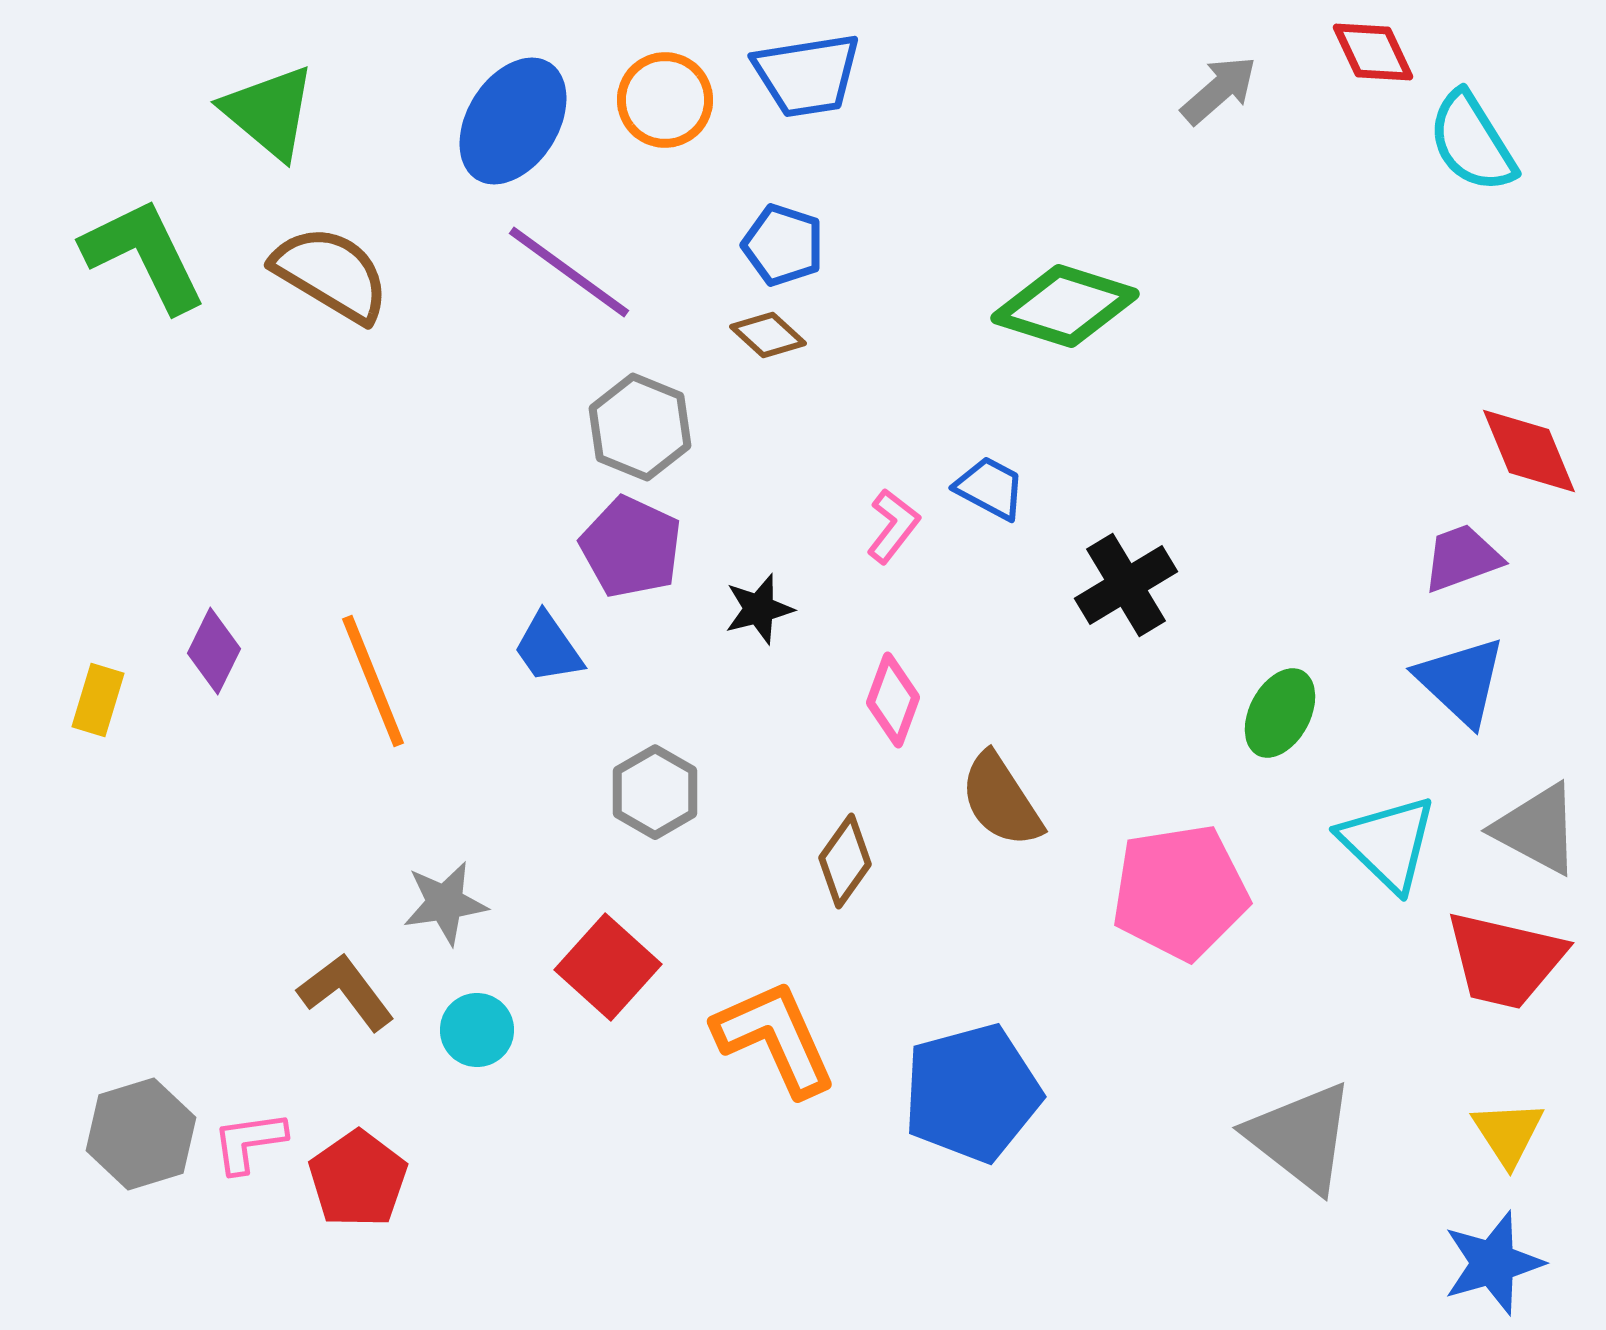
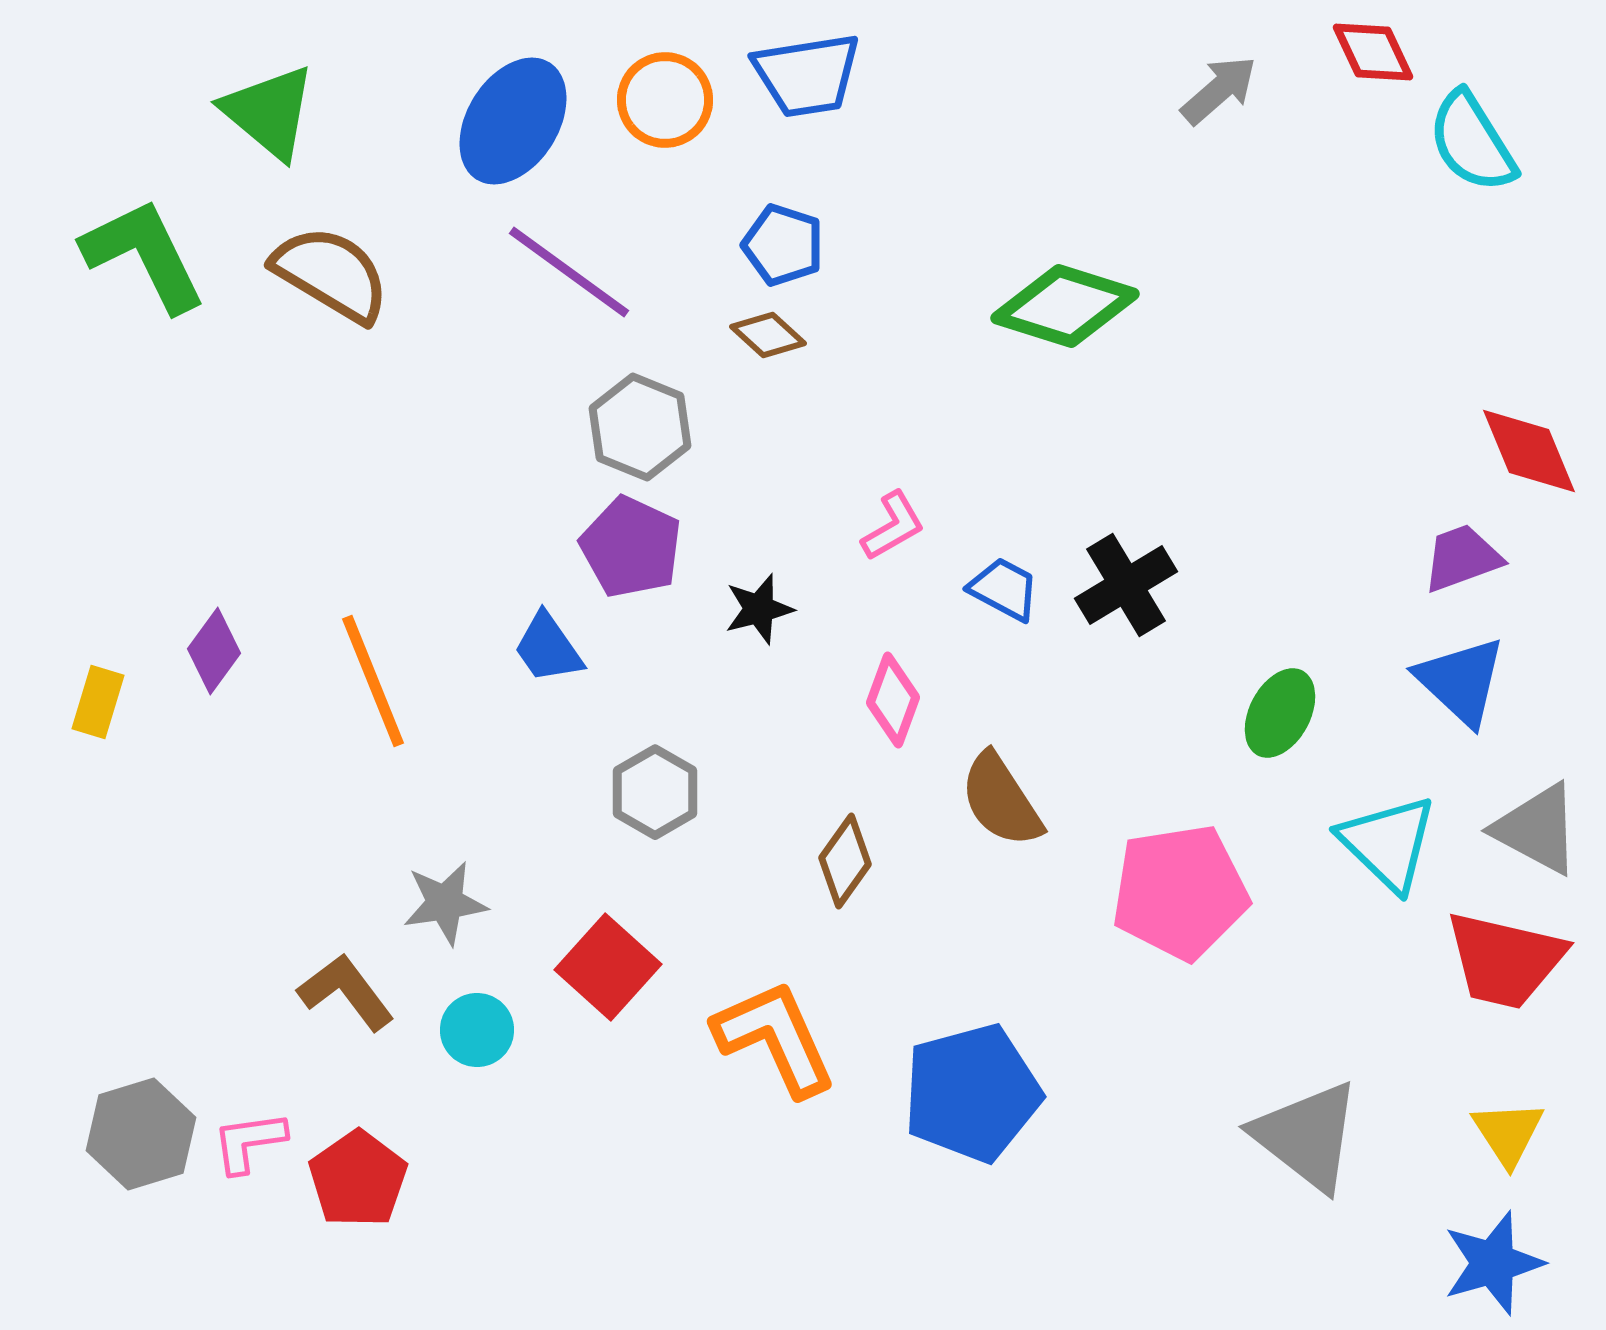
blue trapezoid at (990, 488): moved 14 px right, 101 px down
pink L-shape at (893, 526): rotated 22 degrees clockwise
purple diamond at (214, 651): rotated 10 degrees clockwise
yellow rectangle at (98, 700): moved 2 px down
gray triangle at (1301, 1137): moved 6 px right, 1 px up
